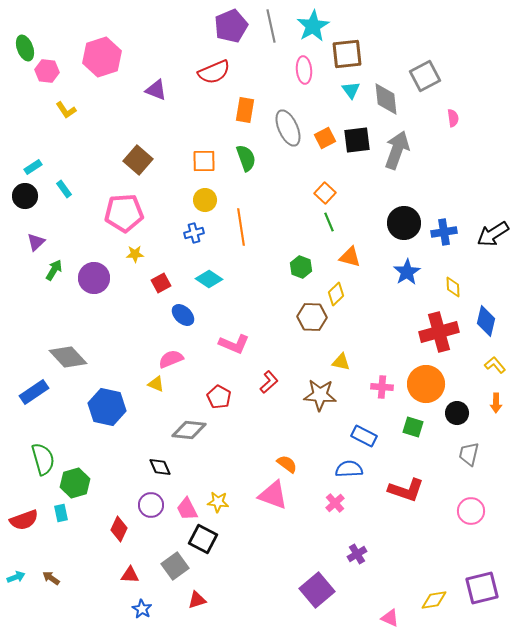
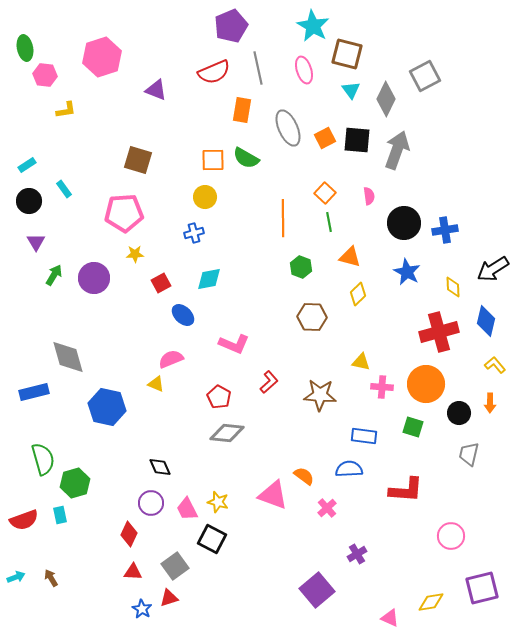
gray line at (271, 26): moved 13 px left, 42 px down
cyan star at (313, 26): rotated 12 degrees counterclockwise
green ellipse at (25, 48): rotated 10 degrees clockwise
brown square at (347, 54): rotated 20 degrees clockwise
pink ellipse at (304, 70): rotated 12 degrees counterclockwise
pink hexagon at (47, 71): moved 2 px left, 4 px down
gray diamond at (386, 99): rotated 32 degrees clockwise
yellow L-shape at (66, 110): rotated 65 degrees counterclockwise
orange rectangle at (245, 110): moved 3 px left
pink semicircle at (453, 118): moved 84 px left, 78 px down
black square at (357, 140): rotated 12 degrees clockwise
green semicircle at (246, 158): rotated 140 degrees clockwise
brown square at (138, 160): rotated 24 degrees counterclockwise
orange square at (204, 161): moved 9 px right, 1 px up
cyan rectangle at (33, 167): moved 6 px left, 2 px up
black circle at (25, 196): moved 4 px right, 5 px down
yellow circle at (205, 200): moved 3 px up
green line at (329, 222): rotated 12 degrees clockwise
orange line at (241, 227): moved 42 px right, 9 px up; rotated 9 degrees clockwise
blue cross at (444, 232): moved 1 px right, 2 px up
black arrow at (493, 234): moved 35 px down
purple triangle at (36, 242): rotated 18 degrees counterclockwise
green arrow at (54, 270): moved 5 px down
blue star at (407, 272): rotated 12 degrees counterclockwise
cyan diamond at (209, 279): rotated 44 degrees counterclockwise
yellow diamond at (336, 294): moved 22 px right
gray diamond at (68, 357): rotated 27 degrees clockwise
yellow triangle at (341, 362): moved 20 px right
blue rectangle at (34, 392): rotated 20 degrees clockwise
orange arrow at (496, 403): moved 6 px left
black circle at (457, 413): moved 2 px right
gray diamond at (189, 430): moved 38 px right, 3 px down
blue rectangle at (364, 436): rotated 20 degrees counterclockwise
orange semicircle at (287, 464): moved 17 px right, 12 px down
red L-shape at (406, 490): rotated 15 degrees counterclockwise
yellow star at (218, 502): rotated 10 degrees clockwise
pink cross at (335, 503): moved 8 px left, 5 px down
purple circle at (151, 505): moved 2 px up
pink circle at (471, 511): moved 20 px left, 25 px down
cyan rectangle at (61, 513): moved 1 px left, 2 px down
red diamond at (119, 529): moved 10 px right, 5 px down
black square at (203, 539): moved 9 px right
red triangle at (130, 575): moved 3 px right, 3 px up
brown arrow at (51, 578): rotated 24 degrees clockwise
red triangle at (197, 600): moved 28 px left, 2 px up
yellow diamond at (434, 600): moved 3 px left, 2 px down
